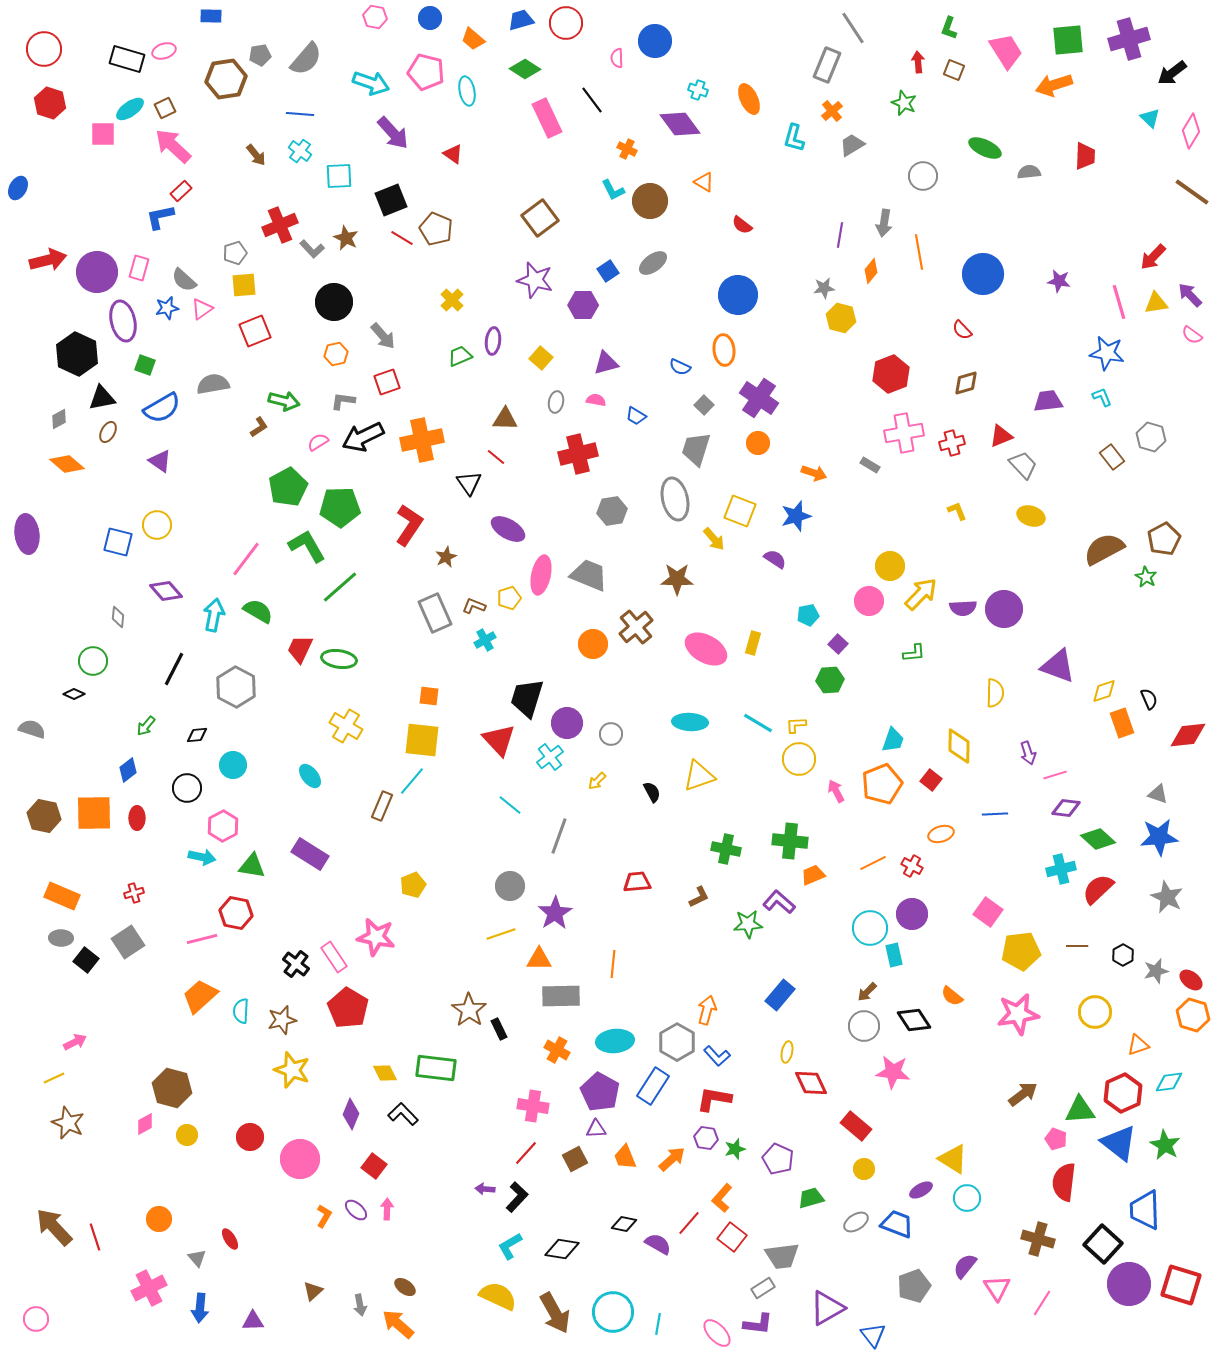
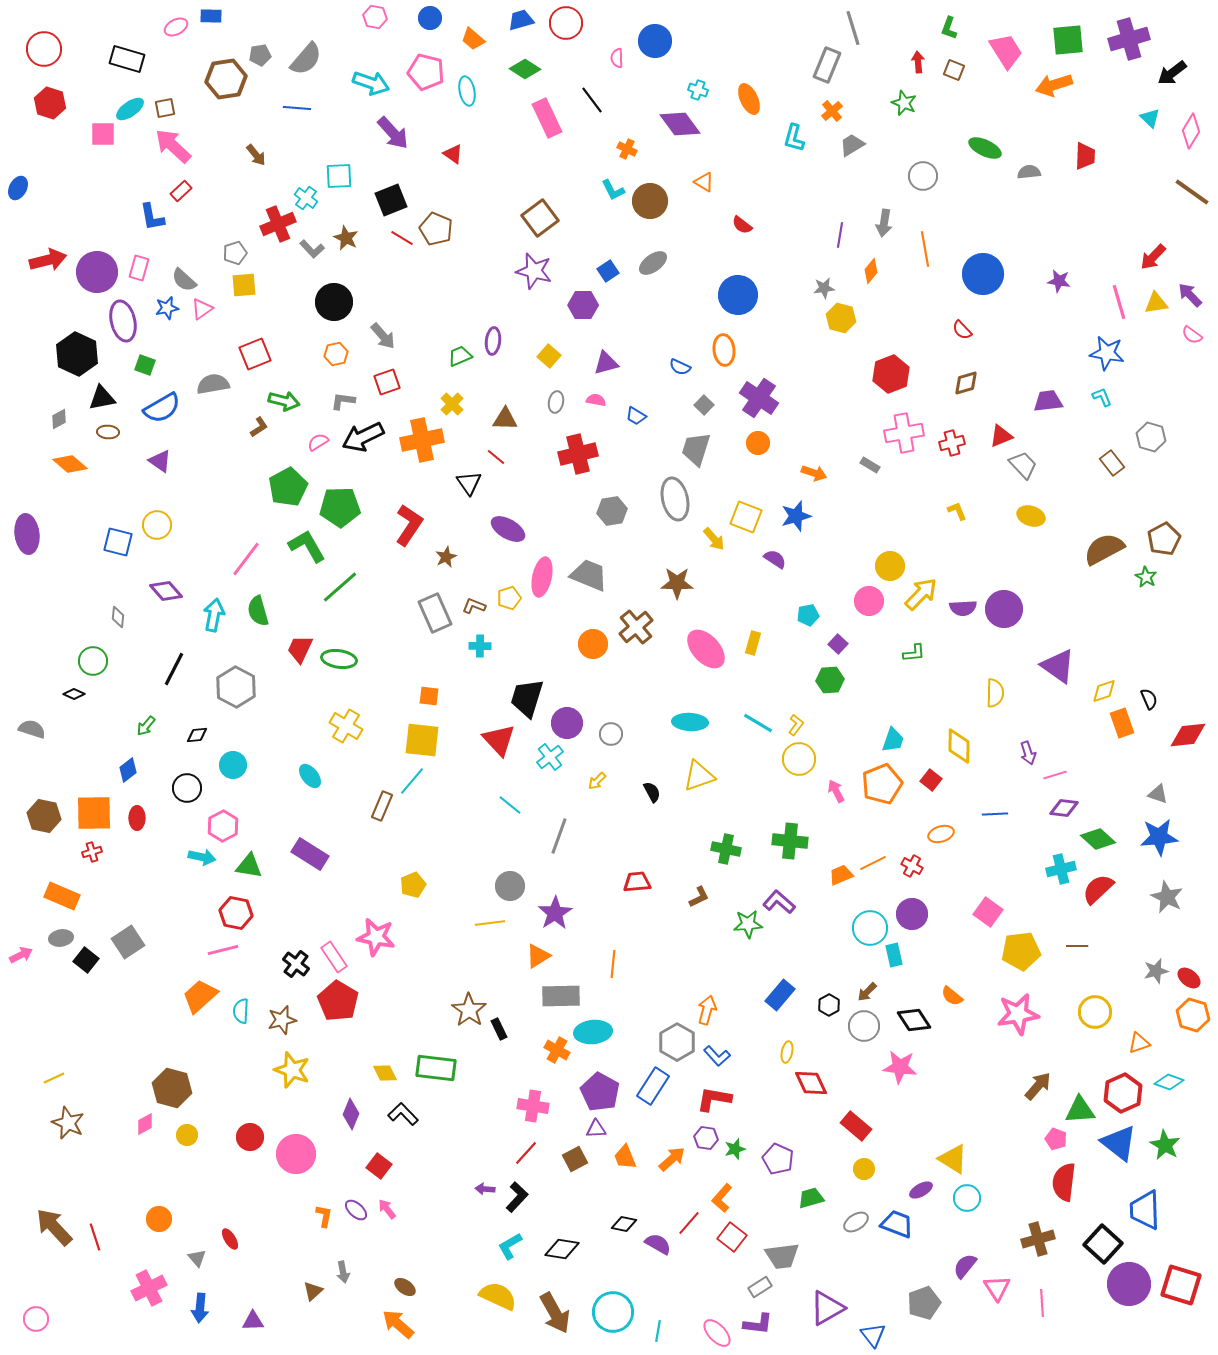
gray line at (853, 28): rotated 16 degrees clockwise
pink ellipse at (164, 51): moved 12 px right, 24 px up; rotated 10 degrees counterclockwise
brown square at (165, 108): rotated 15 degrees clockwise
blue line at (300, 114): moved 3 px left, 6 px up
cyan cross at (300, 151): moved 6 px right, 47 px down
blue L-shape at (160, 217): moved 8 px left; rotated 88 degrees counterclockwise
red cross at (280, 225): moved 2 px left, 1 px up
orange line at (919, 252): moved 6 px right, 3 px up
purple star at (535, 280): moved 1 px left, 9 px up
yellow cross at (452, 300): moved 104 px down
red square at (255, 331): moved 23 px down
yellow square at (541, 358): moved 8 px right, 2 px up
brown ellipse at (108, 432): rotated 65 degrees clockwise
brown rectangle at (1112, 457): moved 6 px down
orange diamond at (67, 464): moved 3 px right
yellow square at (740, 511): moved 6 px right, 6 px down
pink ellipse at (541, 575): moved 1 px right, 2 px down
brown star at (677, 579): moved 4 px down
green semicircle at (258, 611): rotated 136 degrees counterclockwise
cyan cross at (485, 640): moved 5 px left, 6 px down; rotated 30 degrees clockwise
pink ellipse at (706, 649): rotated 18 degrees clockwise
purple triangle at (1058, 666): rotated 15 degrees clockwise
yellow L-shape at (796, 725): rotated 130 degrees clockwise
purple diamond at (1066, 808): moved 2 px left
green triangle at (252, 866): moved 3 px left
orange trapezoid at (813, 875): moved 28 px right
red cross at (134, 893): moved 42 px left, 41 px up
yellow line at (501, 934): moved 11 px left, 11 px up; rotated 12 degrees clockwise
gray ellipse at (61, 938): rotated 10 degrees counterclockwise
pink line at (202, 939): moved 21 px right, 11 px down
black hexagon at (1123, 955): moved 294 px left, 50 px down
orange triangle at (539, 959): moved 1 px left, 3 px up; rotated 32 degrees counterclockwise
red ellipse at (1191, 980): moved 2 px left, 2 px up
red pentagon at (348, 1008): moved 10 px left, 7 px up
cyan ellipse at (615, 1041): moved 22 px left, 9 px up
pink arrow at (75, 1042): moved 54 px left, 87 px up
orange triangle at (1138, 1045): moved 1 px right, 2 px up
pink star at (893, 1072): moved 7 px right, 5 px up
cyan diamond at (1169, 1082): rotated 28 degrees clockwise
brown arrow at (1023, 1094): moved 15 px right, 8 px up; rotated 12 degrees counterclockwise
pink circle at (300, 1159): moved 4 px left, 5 px up
red square at (374, 1166): moved 5 px right
pink arrow at (387, 1209): rotated 40 degrees counterclockwise
orange L-shape at (324, 1216): rotated 20 degrees counterclockwise
brown cross at (1038, 1239): rotated 32 degrees counterclockwise
gray pentagon at (914, 1286): moved 10 px right, 17 px down
gray rectangle at (763, 1288): moved 3 px left, 1 px up
pink line at (1042, 1303): rotated 36 degrees counterclockwise
gray arrow at (360, 1305): moved 17 px left, 33 px up
cyan line at (658, 1324): moved 7 px down
